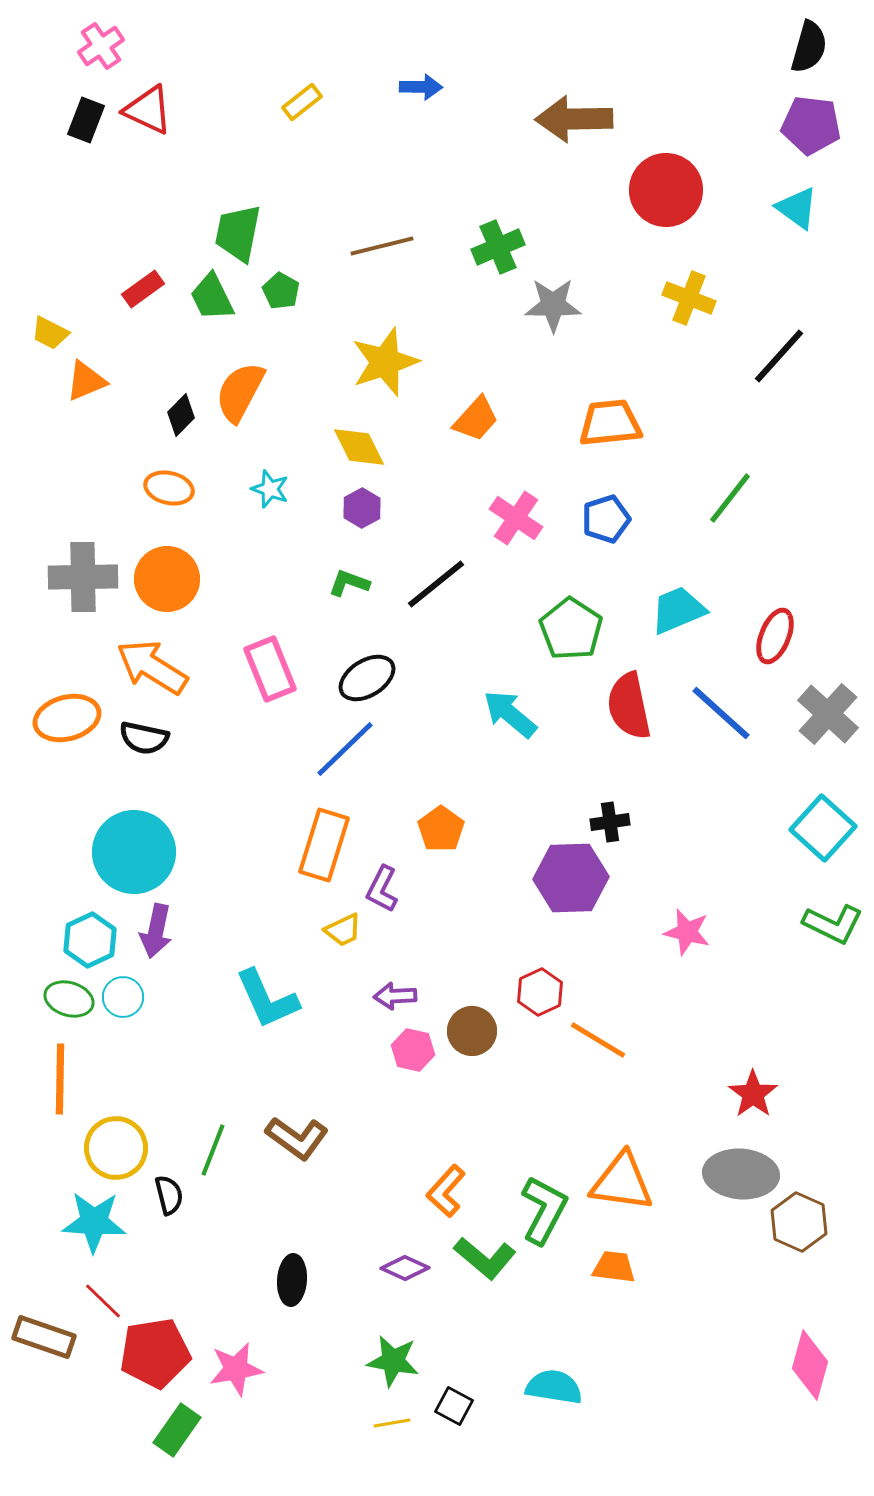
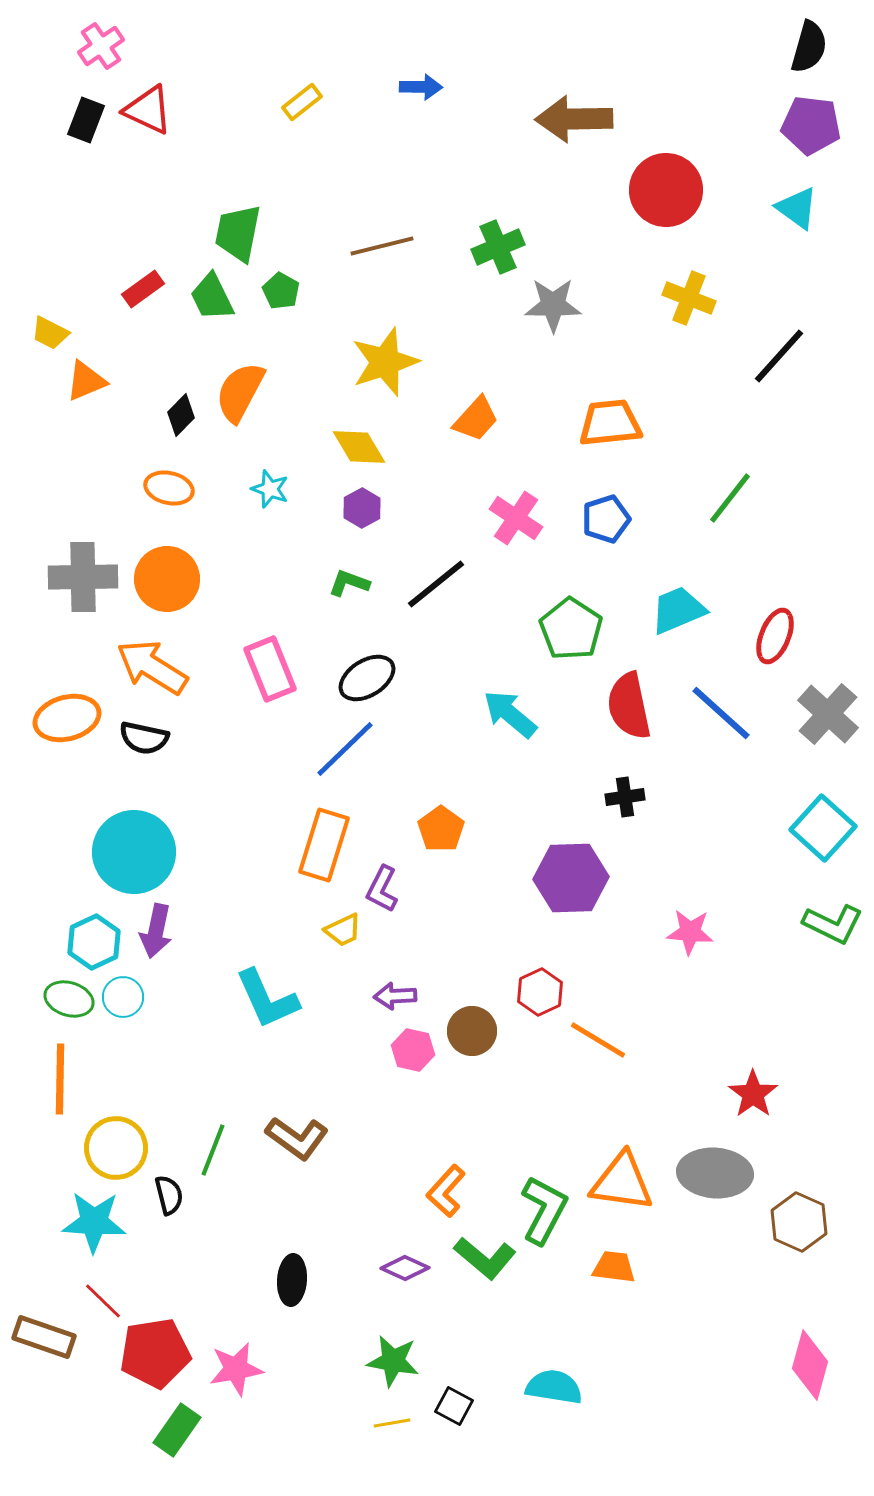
yellow diamond at (359, 447): rotated 4 degrees counterclockwise
black cross at (610, 822): moved 15 px right, 25 px up
pink star at (687, 932): moved 3 px right; rotated 9 degrees counterclockwise
cyan hexagon at (90, 940): moved 4 px right, 2 px down
gray ellipse at (741, 1174): moved 26 px left, 1 px up
